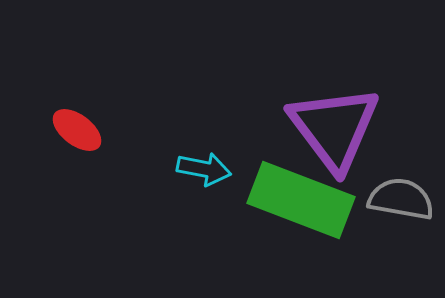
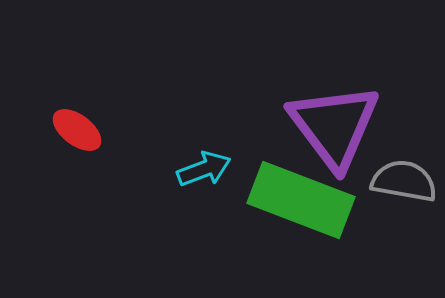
purple triangle: moved 2 px up
cyan arrow: rotated 32 degrees counterclockwise
gray semicircle: moved 3 px right, 18 px up
